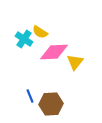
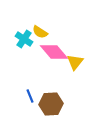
pink diamond: rotated 52 degrees clockwise
